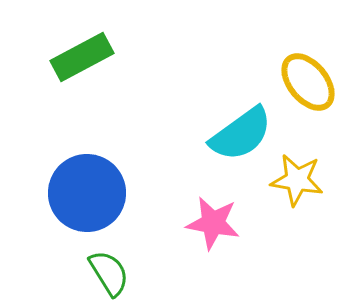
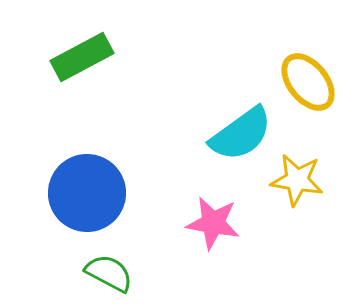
green semicircle: rotated 30 degrees counterclockwise
